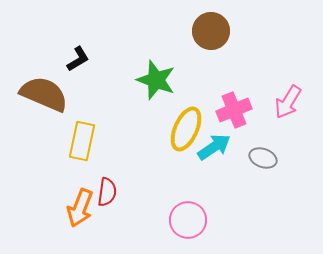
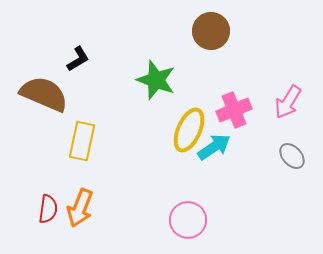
yellow ellipse: moved 3 px right, 1 px down
gray ellipse: moved 29 px right, 2 px up; rotated 28 degrees clockwise
red semicircle: moved 59 px left, 17 px down
